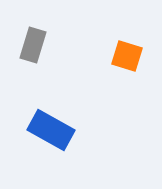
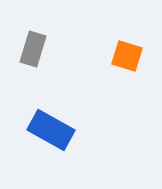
gray rectangle: moved 4 px down
